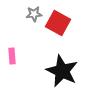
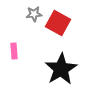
pink rectangle: moved 2 px right, 5 px up
black star: moved 1 px left, 2 px up; rotated 16 degrees clockwise
